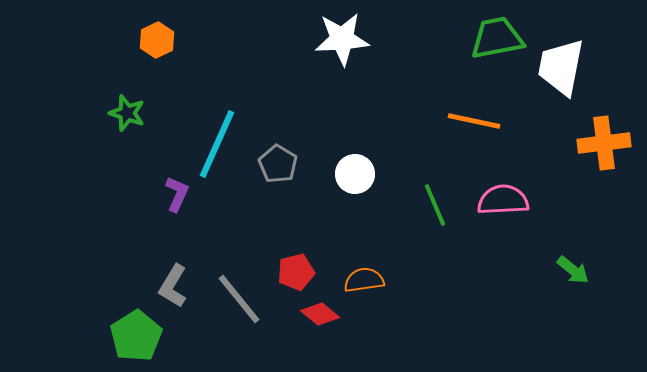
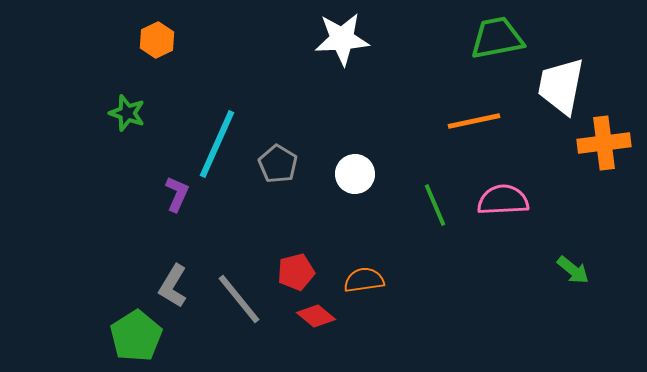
white trapezoid: moved 19 px down
orange line: rotated 24 degrees counterclockwise
red diamond: moved 4 px left, 2 px down
